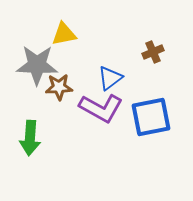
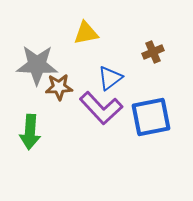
yellow triangle: moved 22 px right, 1 px up
purple L-shape: rotated 18 degrees clockwise
green arrow: moved 6 px up
